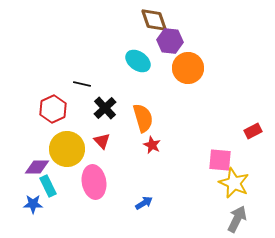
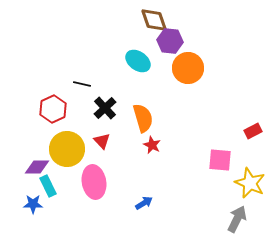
yellow star: moved 16 px right
